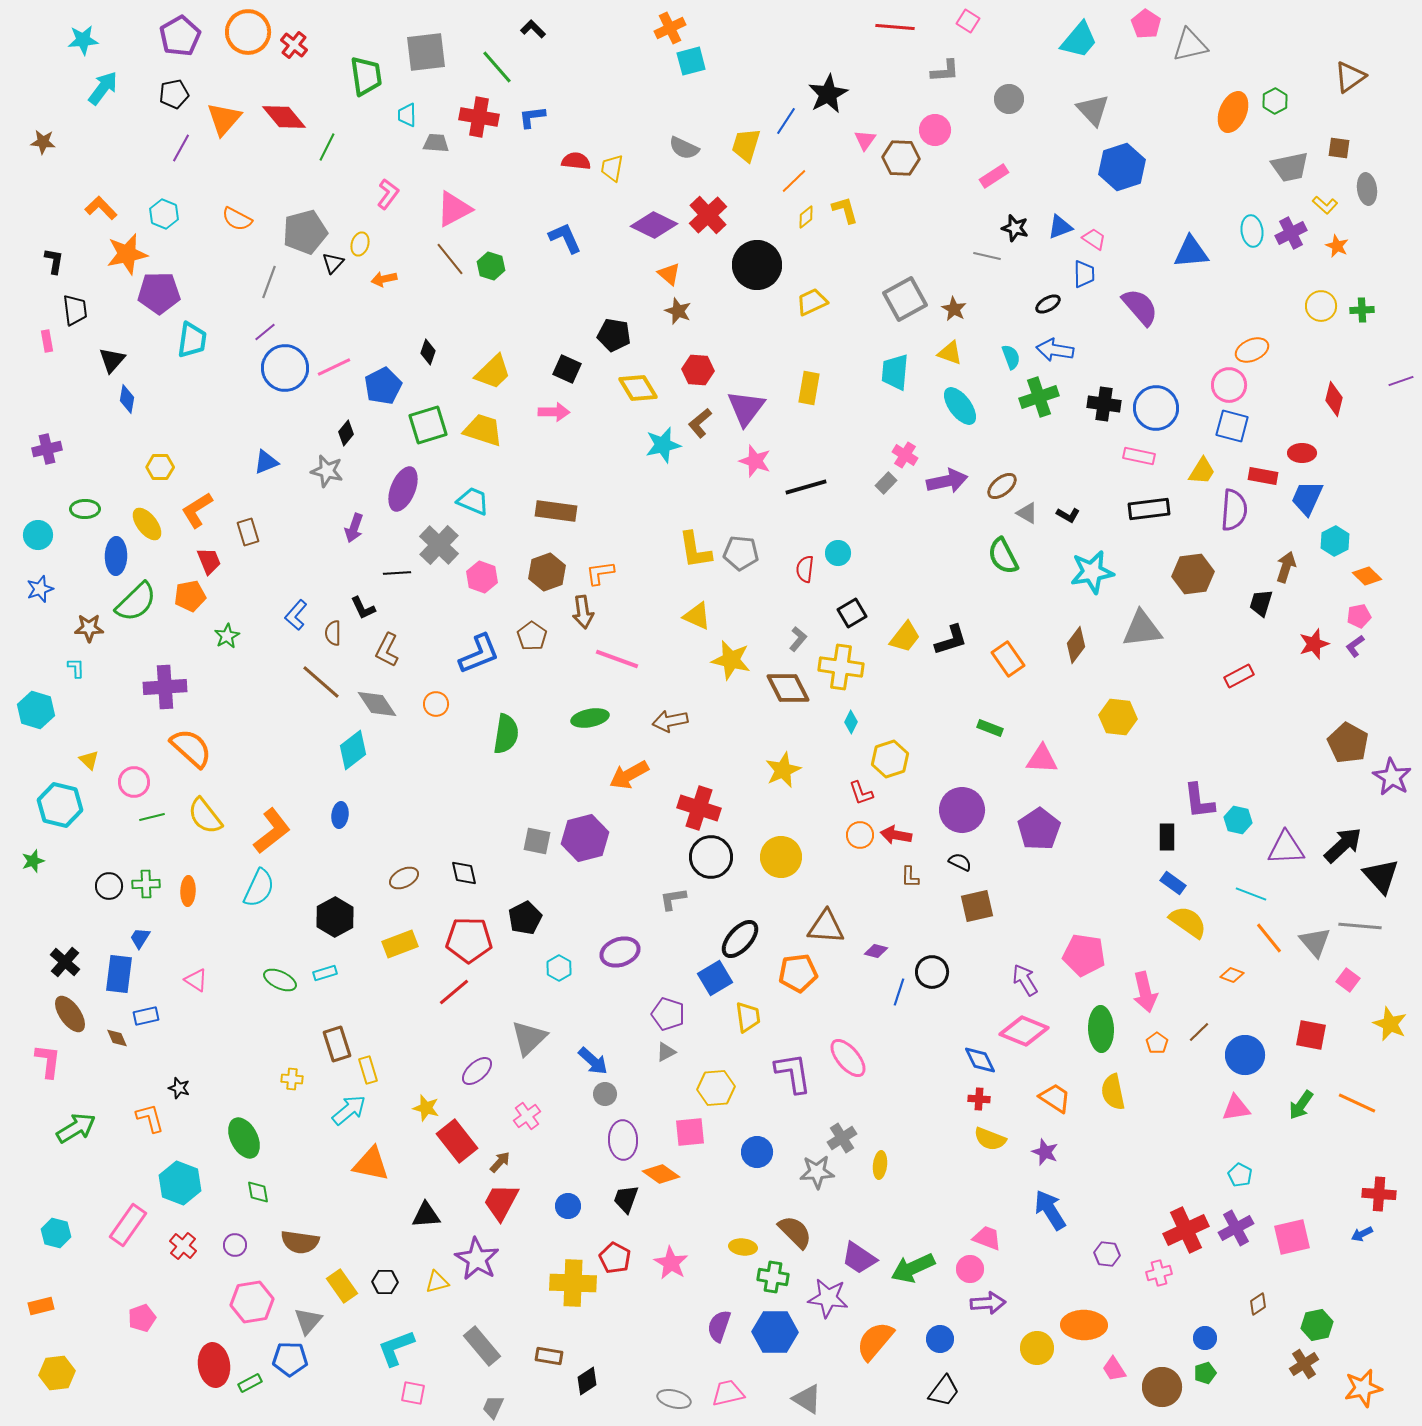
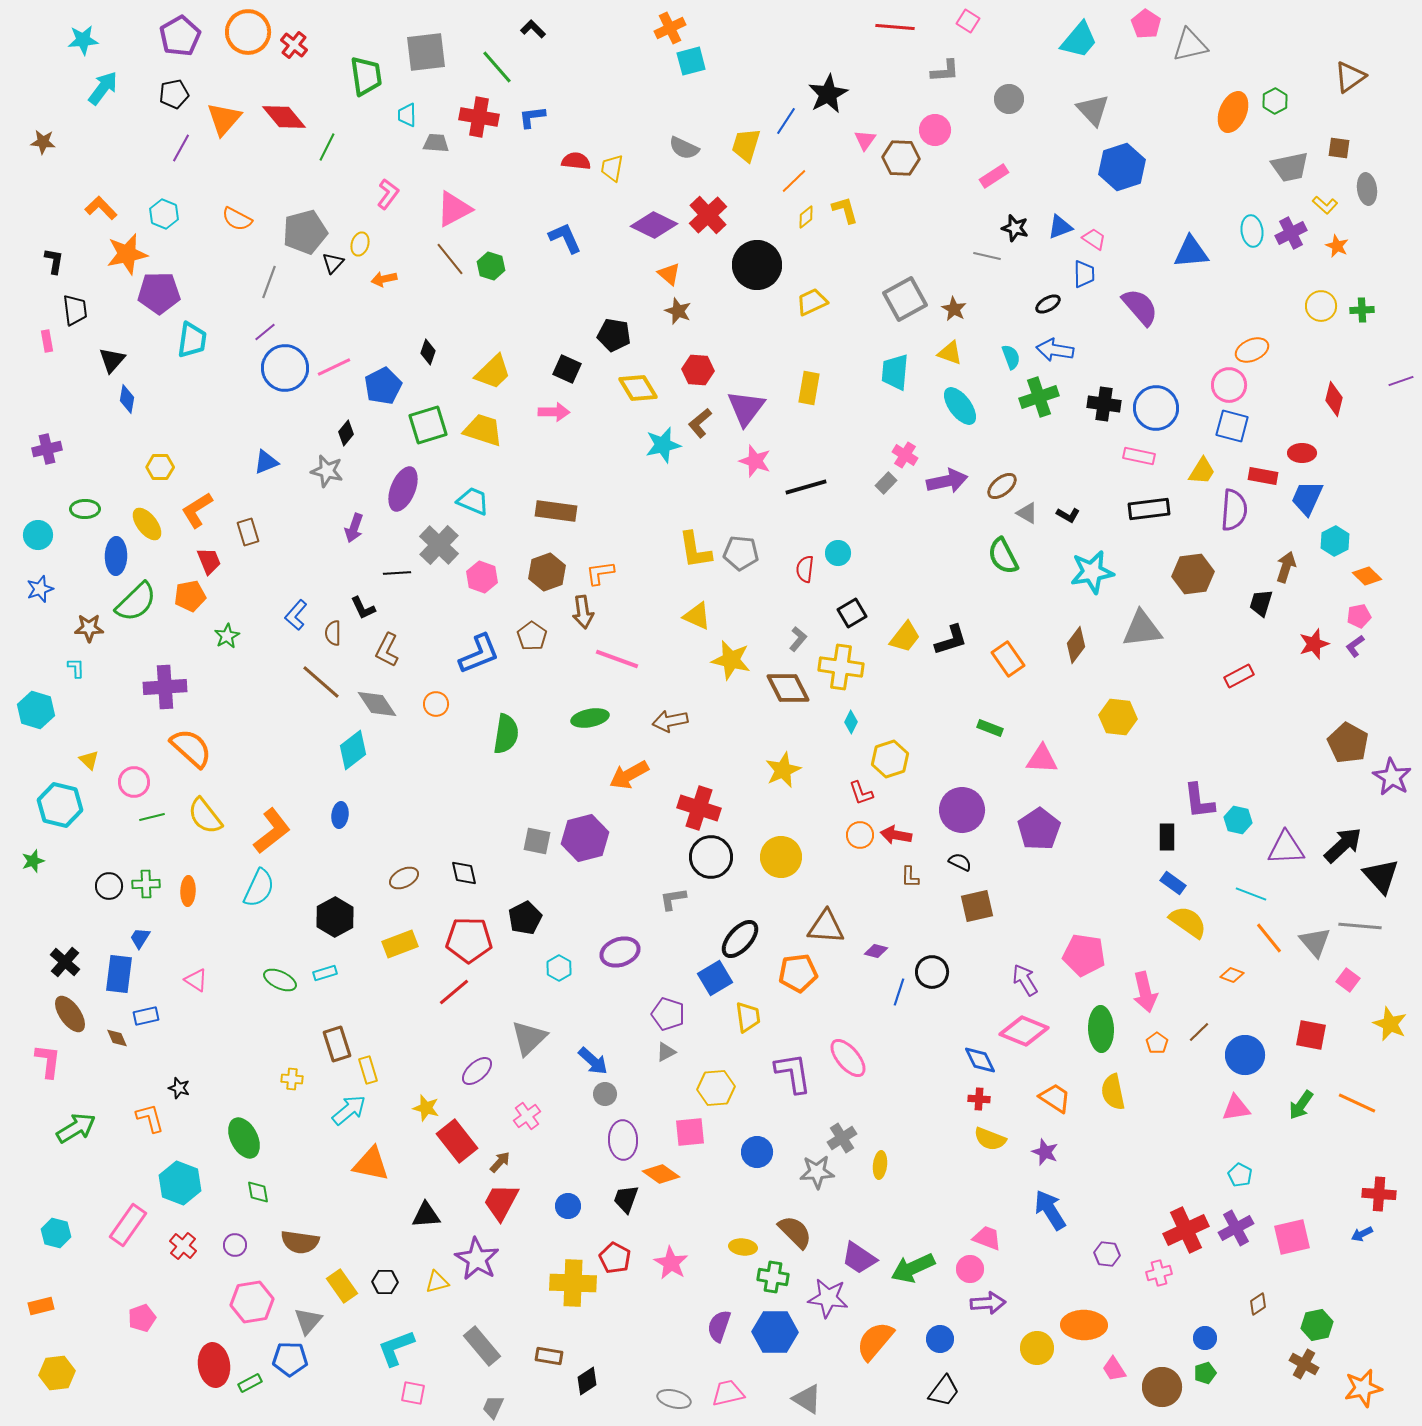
brown cross at (1304, 1364): rotated 28 degrees counterclockwise
